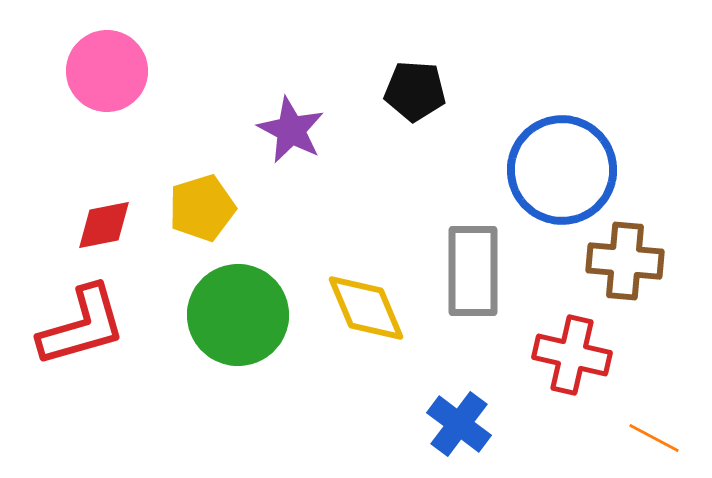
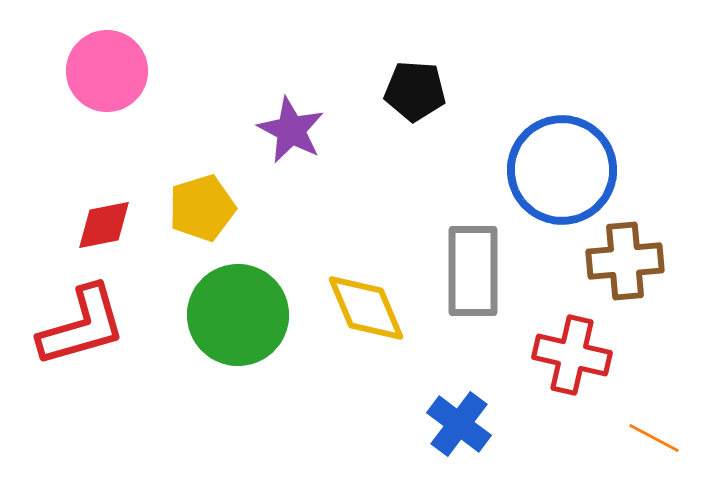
brown cross: rotated 10 degrees counterclockwise
